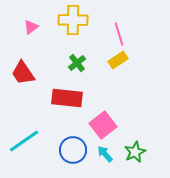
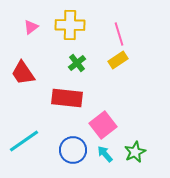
yellow cross: moved 3 px left, 5 px down
